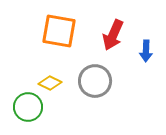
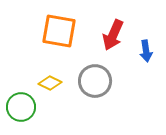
blue arrow: rotated 10 degrees counterclockwise
green circle: moved 7 px left
